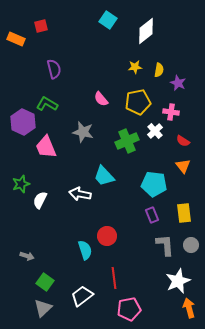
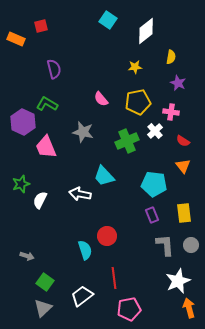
yellow semicircle: moved 12 px right, 13 px up
